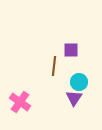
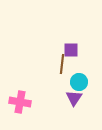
brown line: moved 8 px right, 2 px up
pink cross: rotated 25 degrees counterclockwise
